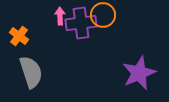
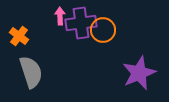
orange circle: moved 15 px down
